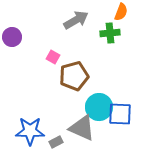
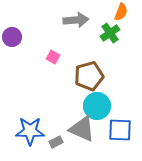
gray arrow: rotated 25 degrees clockwise
green cross: rotated 30 degrees counterclockwise
brown pentagon: moved 15 px right
cyan circle: moved 2 px left, 1 px up
blue square: moved 16 px down
gray triangle: moved 1 px down
